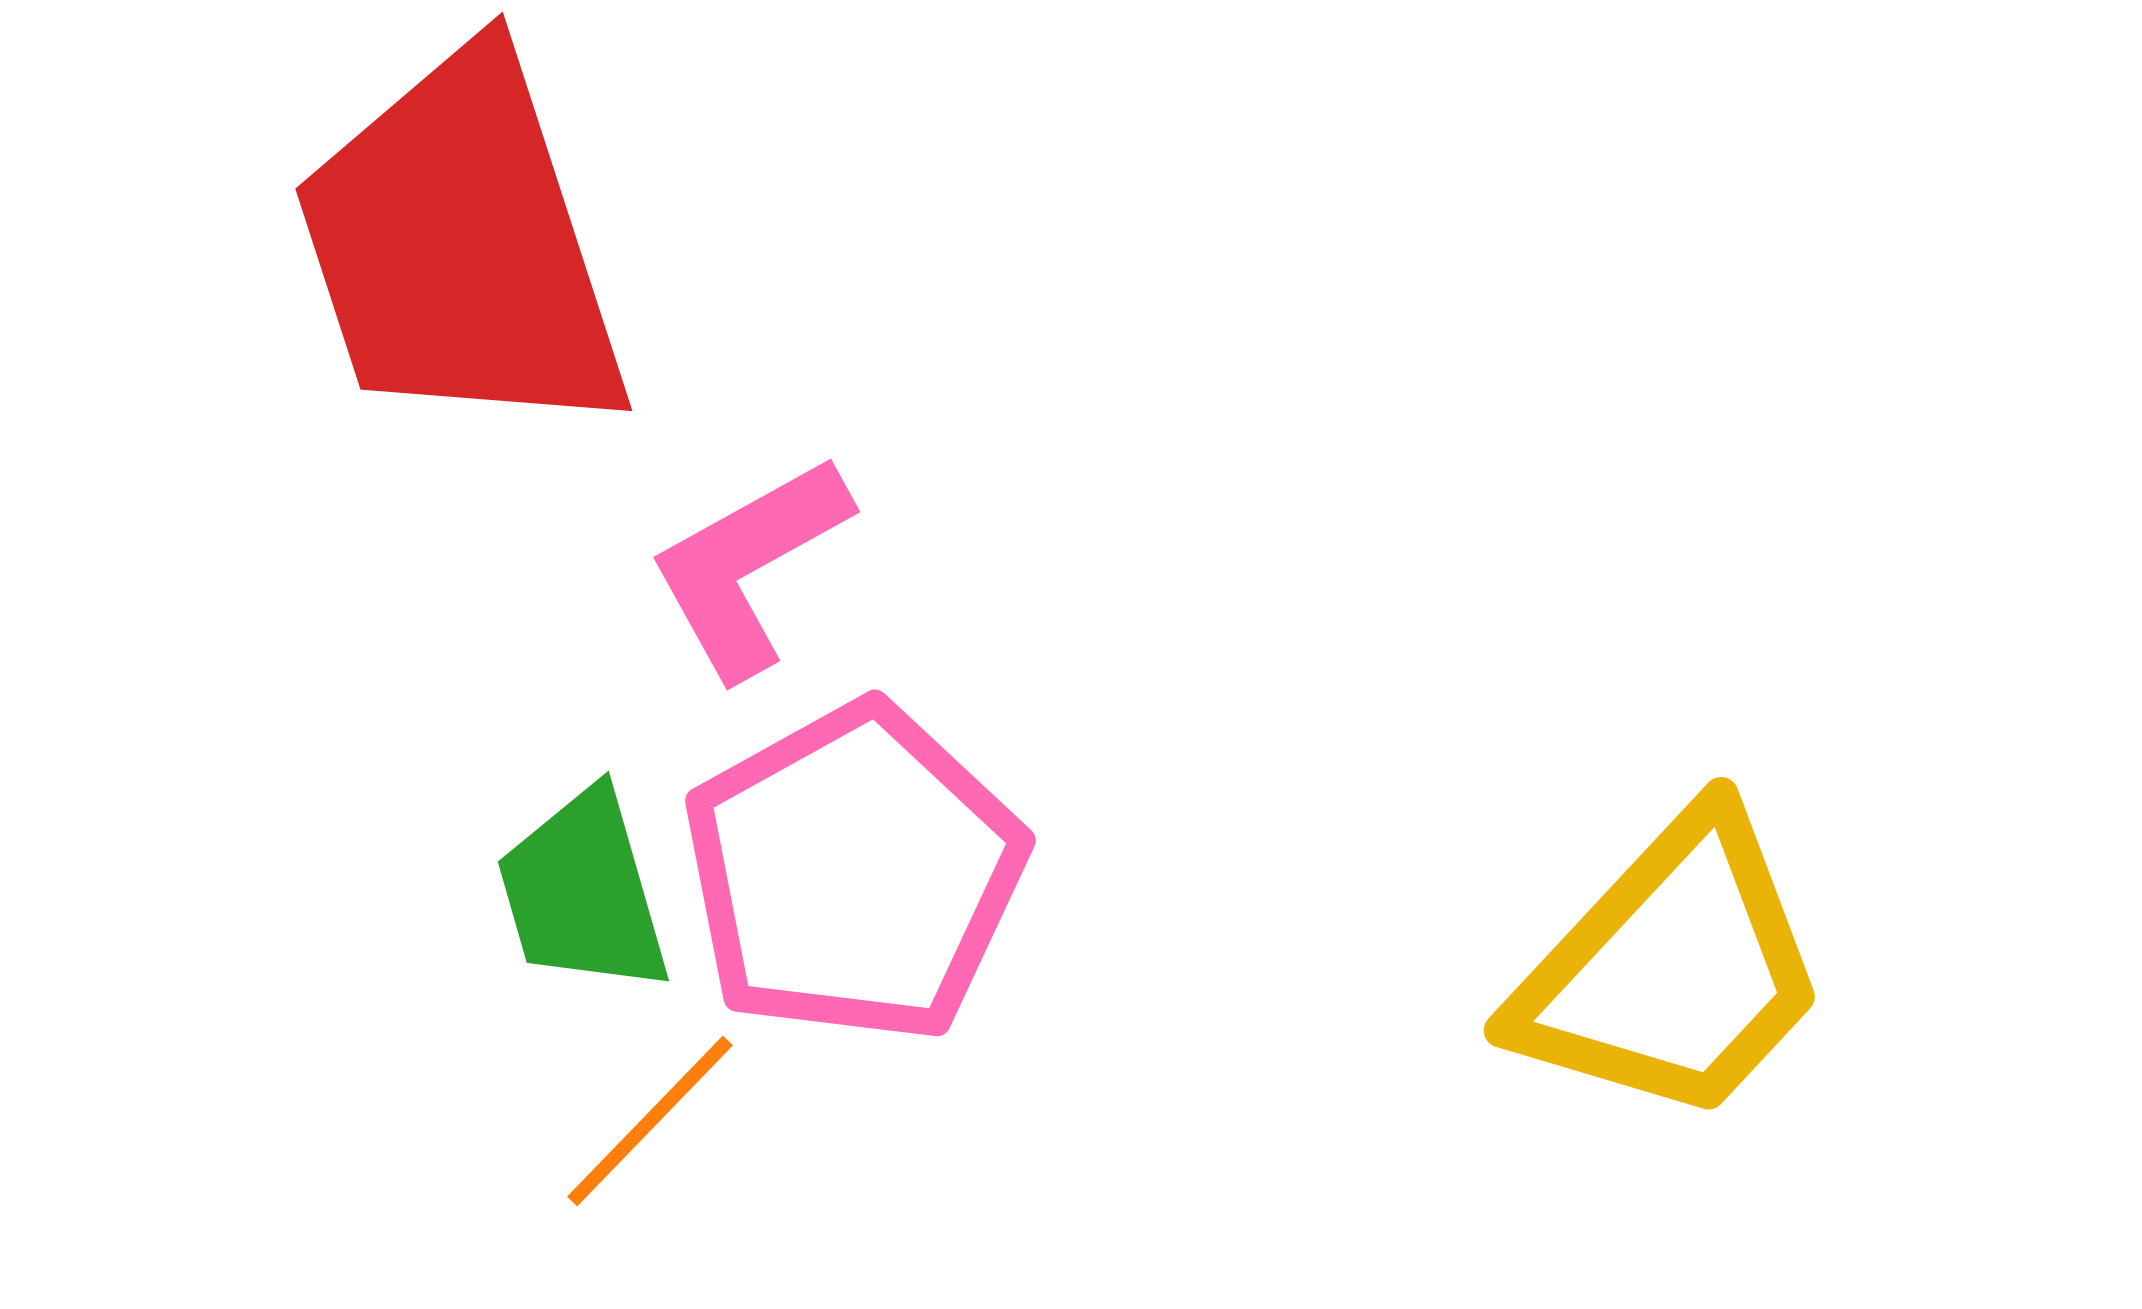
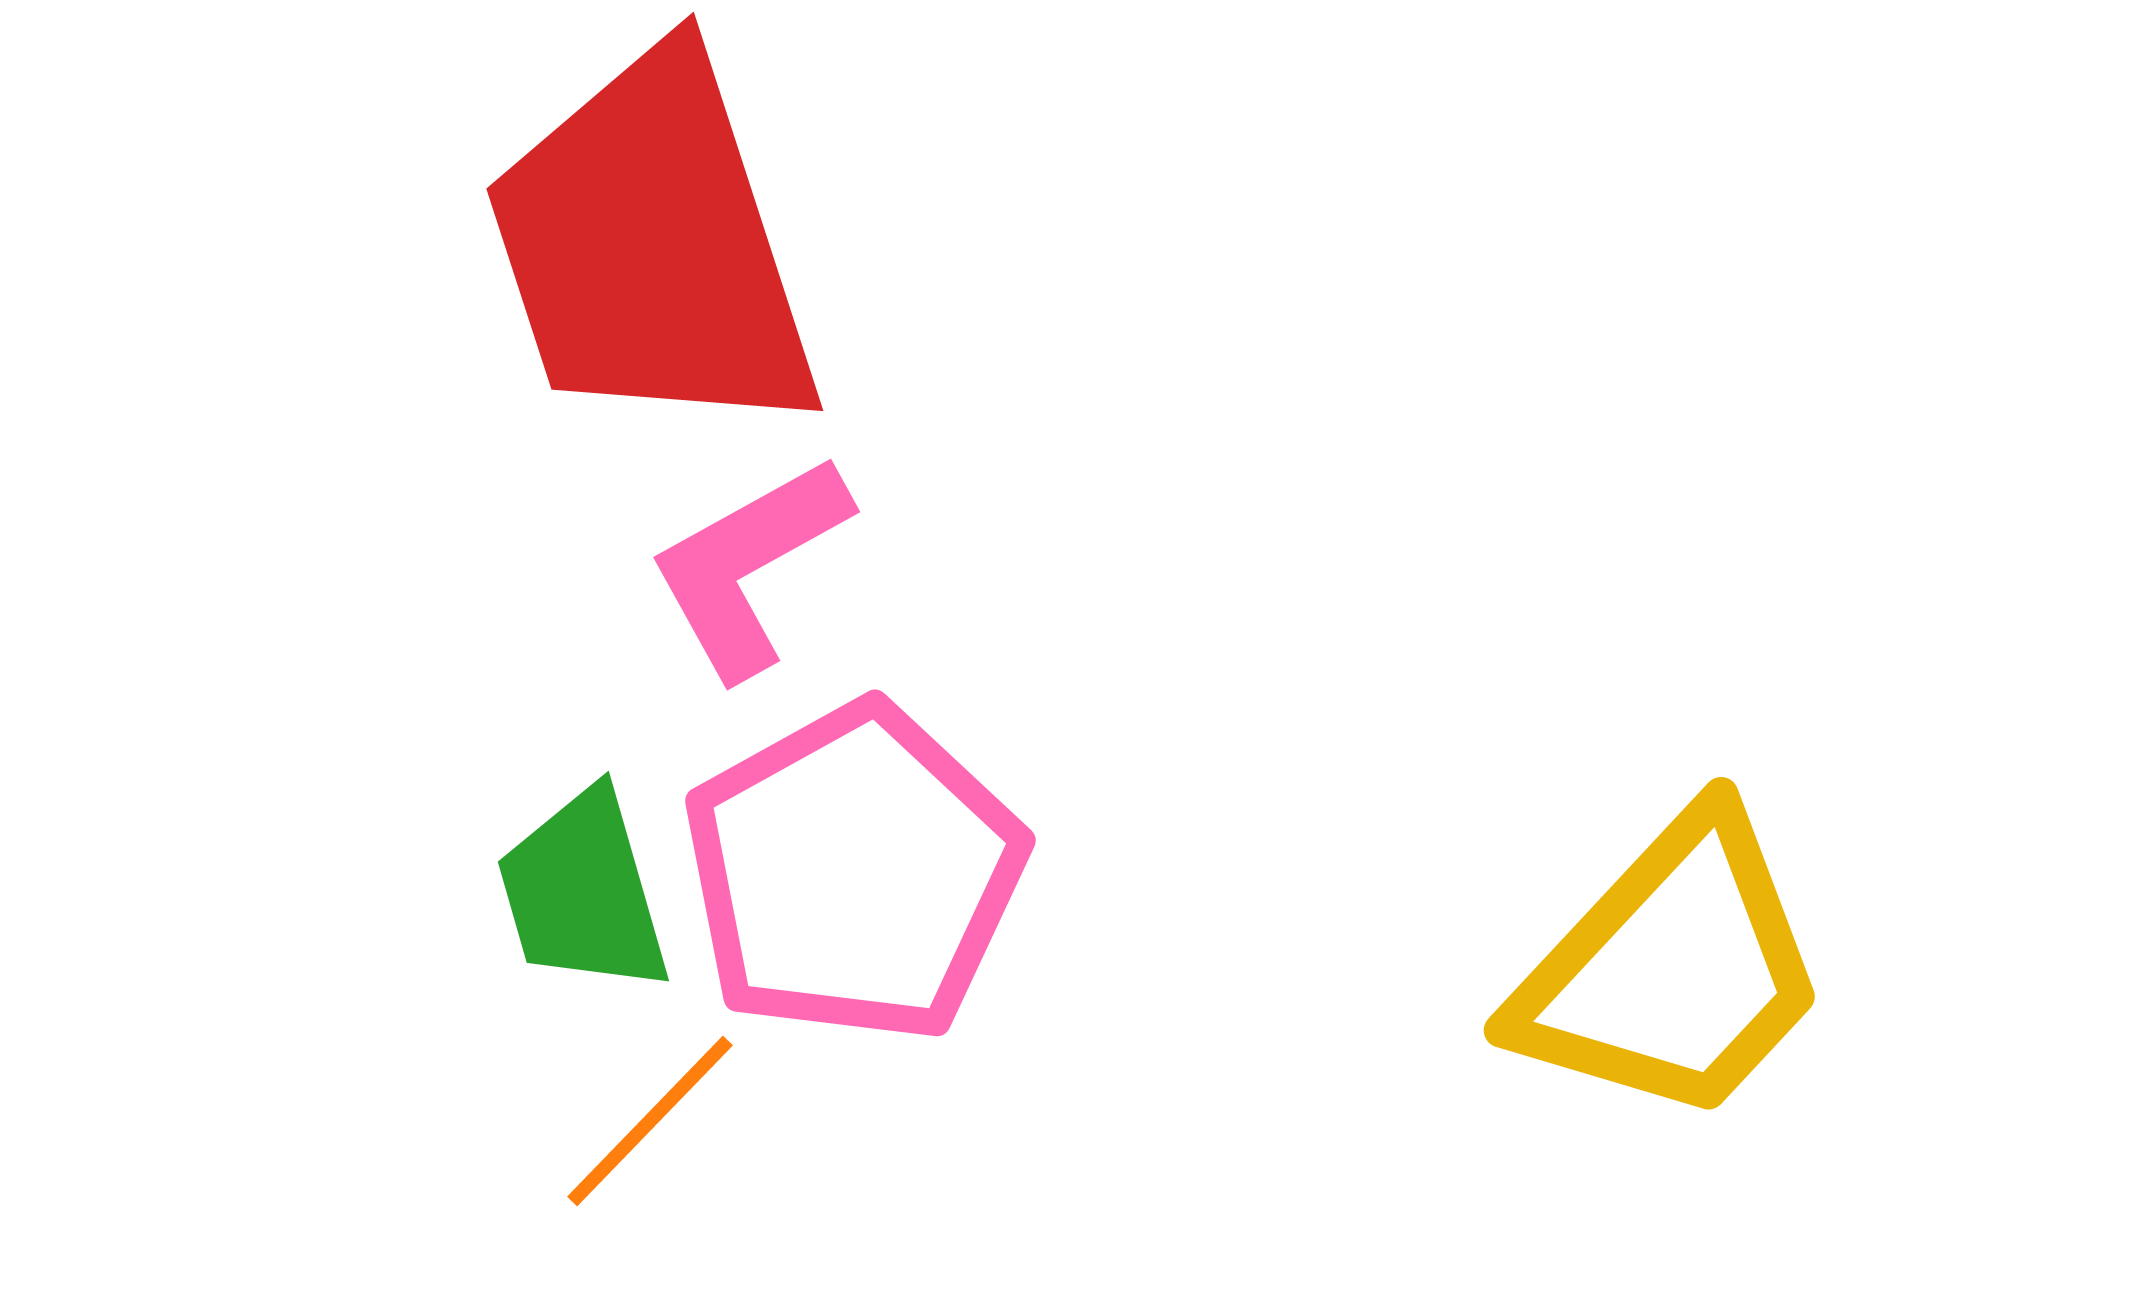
red trapezoid: moved 191 px right
